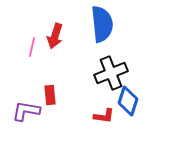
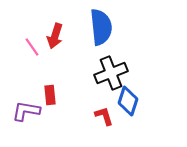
blue semicircle: moved 1 px left, 3 px down
pink line: rotated 48 degrees counterclockwise
red L-shape: rotated 115 degrees counterclockwise
